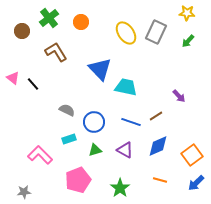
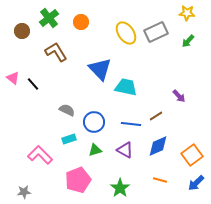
gray rectangle: rotated 40 degrees clockwise
blue line: moved 2 px down; rotated 12 degrees counterclockwise
